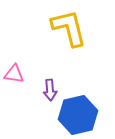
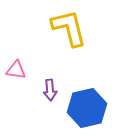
pink triangle: moved 2 px right, 4 px up
blue hexagon: moved 9 px right, 7 px up
